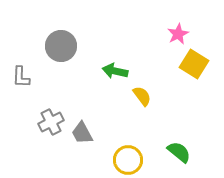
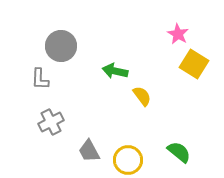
pink star: rotated 15 degrees counterclockwise
gray L-shape: moved 19 px right, 2 px down
gray trapezoid: moved 7 px right, 18 px down
